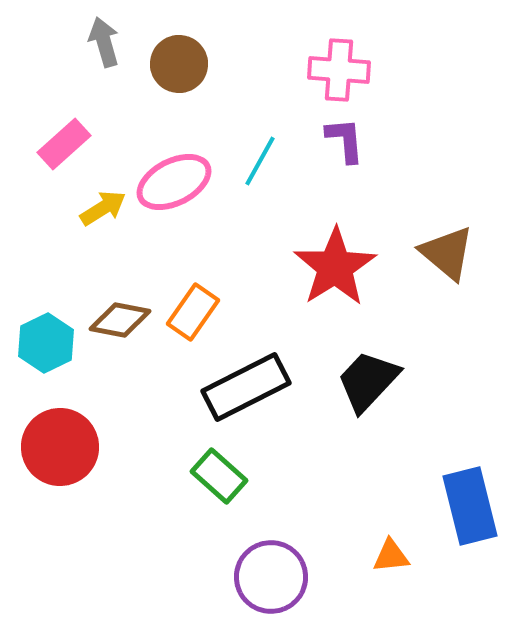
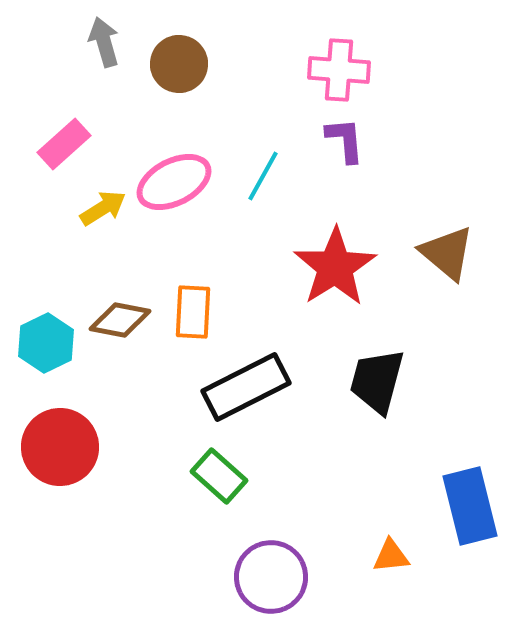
cyan line: moved 3 px right, 15 px down
orange rectangle: rotated 32 degrees counterclockwise
black trapezoid: moved 9 px right; rotated 28 degrees counterclockwise
